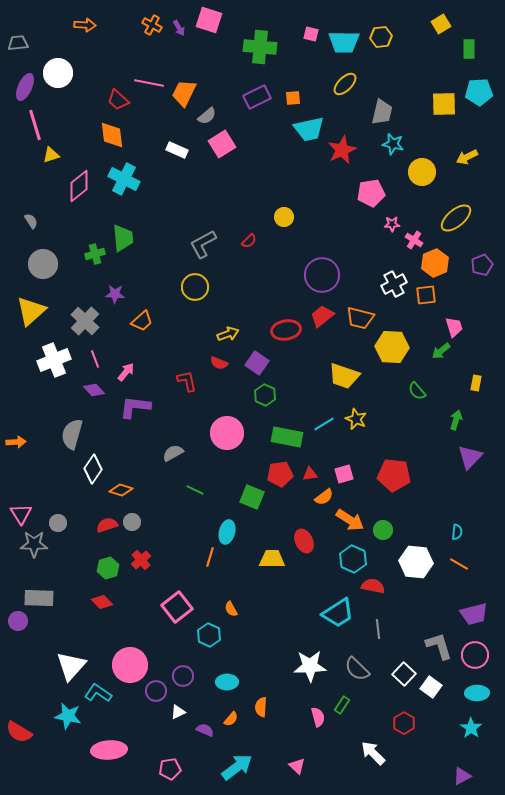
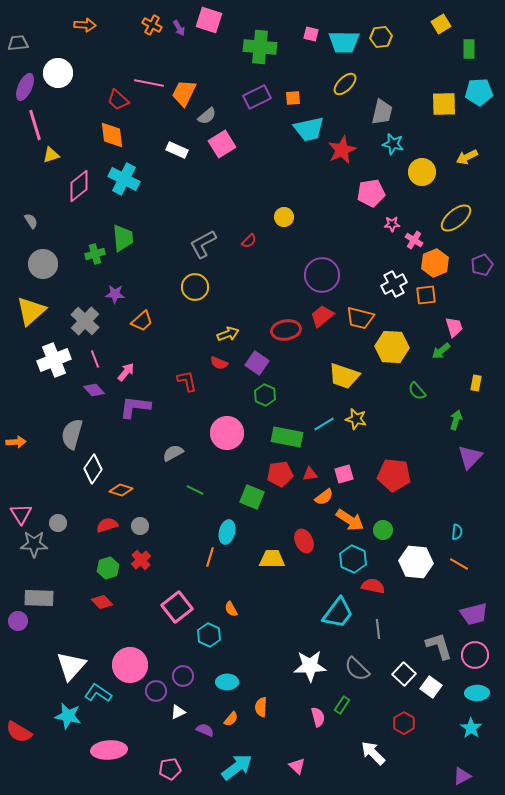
yellow star at (356, 419): rotated 10 degrees counterclockwise
gray circle at (132, 522): moved 8 px right, 4 px down
cyan trapezoid at (338, 613): rotated 20 degrees counterclockwise
